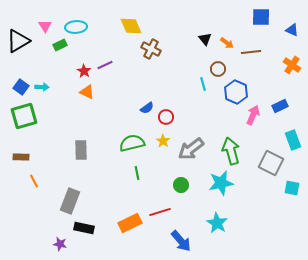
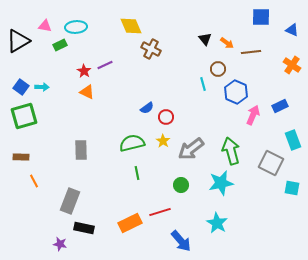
pink triangle at (45, 26): rotated 48 degrees counterclockwise
